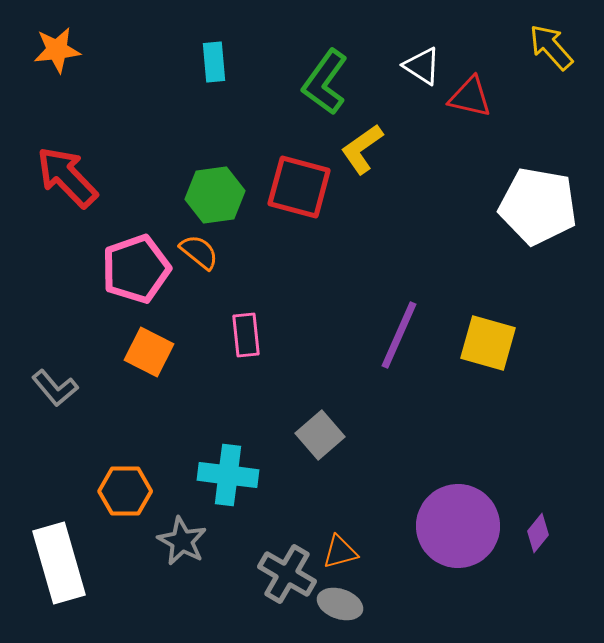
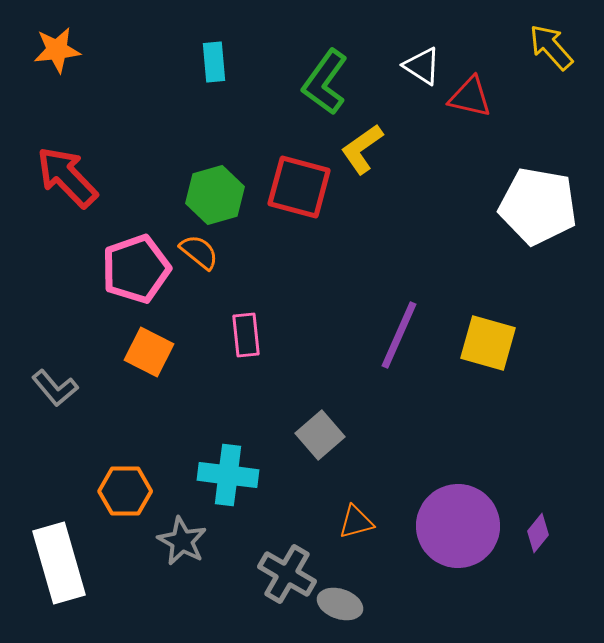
green hexagon: rotated 8 degrees counterclockwise
orange triangle: moved 16 px right, 30 px up
